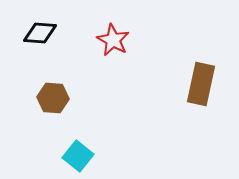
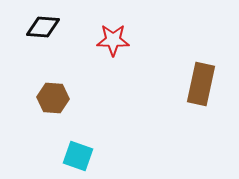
black diamond: moved 3 px right, 6 px up
red star: rotated 28 degrees counterclockwise
cyan square: rotated 20 degrees counterclockwise
